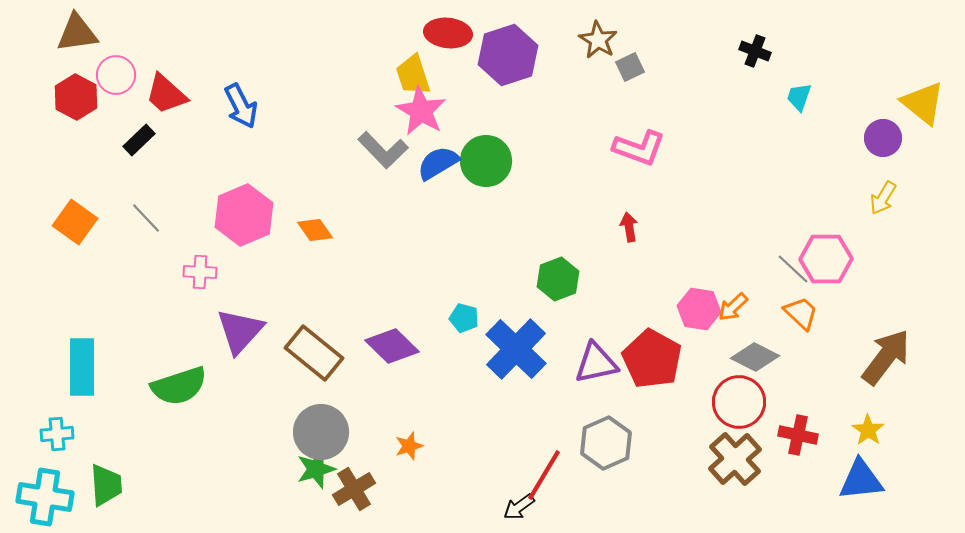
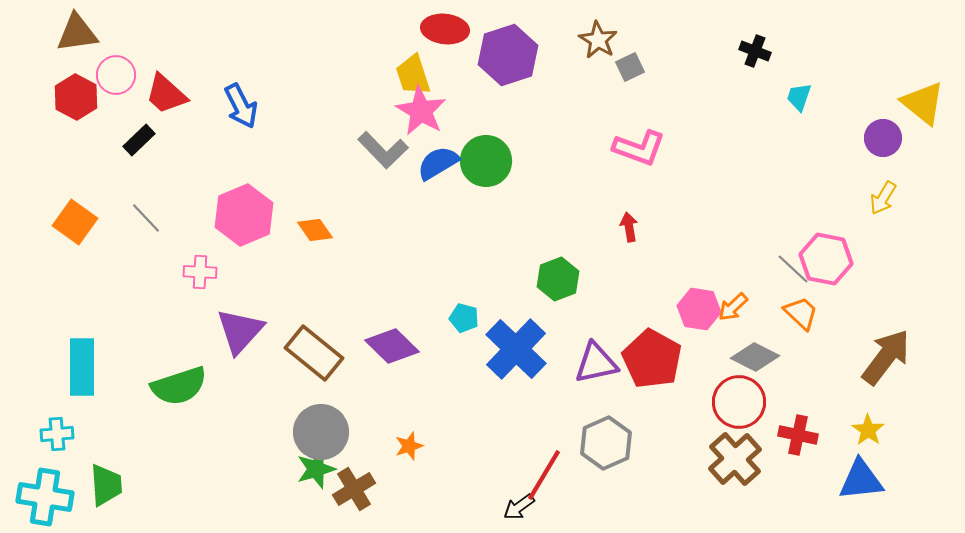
red ellipse at (448, 33): moved 3 px left, 4 px up
pink hexagon at (826, 259): rotated 12 degrees clockwise
